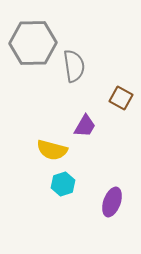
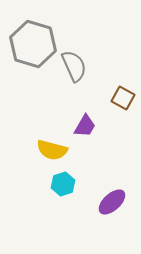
gray hexagon: moved 1 px down; rotated 18 degrees clockwise
gray semicircle: rotated 16 degrees counterclockwise
brown square: moved 2 px right
purple ellipse: rotated 28 degrees clockwise
